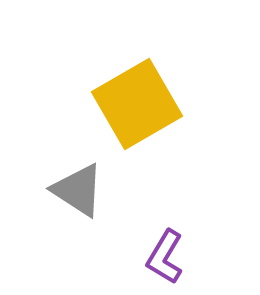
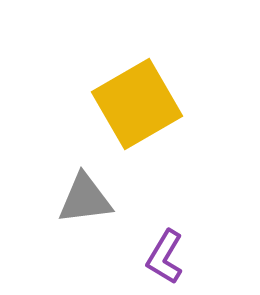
gray triangle: moved 7 px right, 9 px down; rotated 40 degrees counterclockwise
